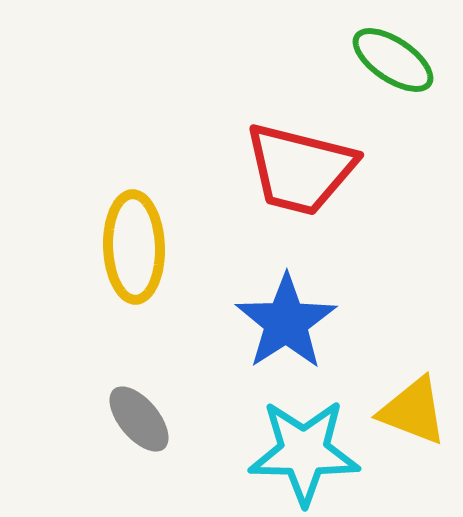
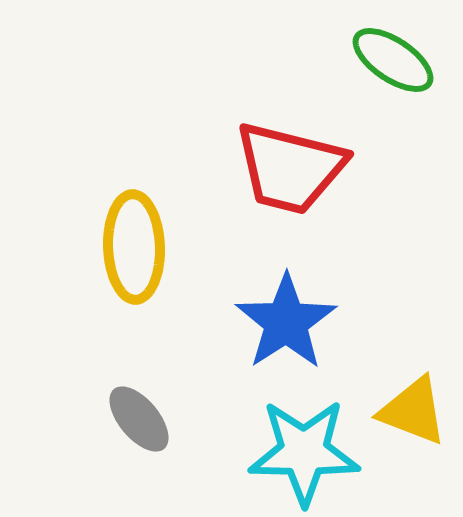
red trapezoid: moved 10 px left, 1 px up
